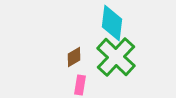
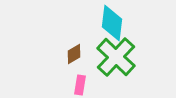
brown diamond: moved 3 px up
